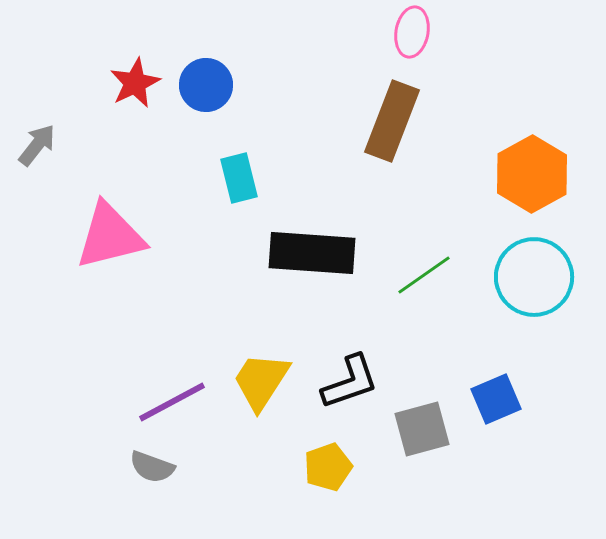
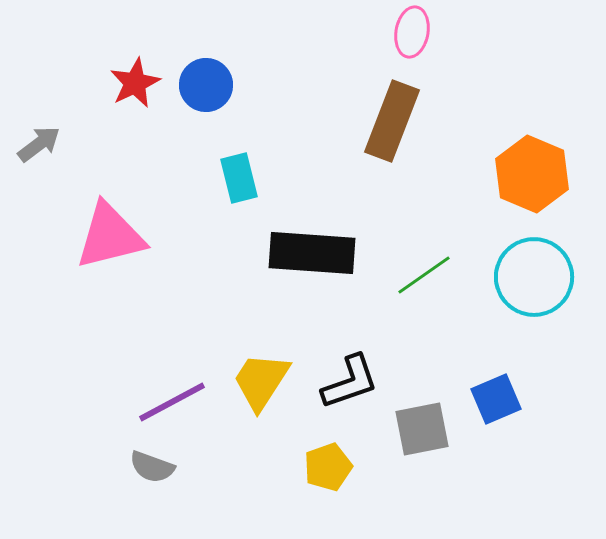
gray arrow: moved 2 px right, 1 px up; rotated 15 degrees clockwise
orange hexagon: rotated 8 degrees counterclockwise
gray square: rotated 4 degrees clockwise
